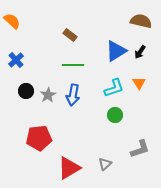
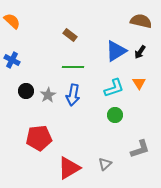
blue cross: moved 4 px left; rotated 21 degrees counterclockwise
green line: moved 2 px down
